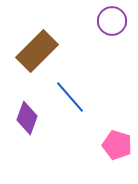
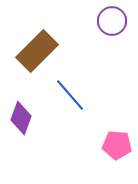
blue line: moved 2 px up
purple diamond: moved 6 px left
pink pentagon: rotated 12 degrees counterclockwise
